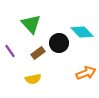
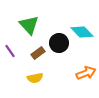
green triangle: moved 2 px left, 1 px down
yellow semicircle: moved 2 px right, 1 px up
